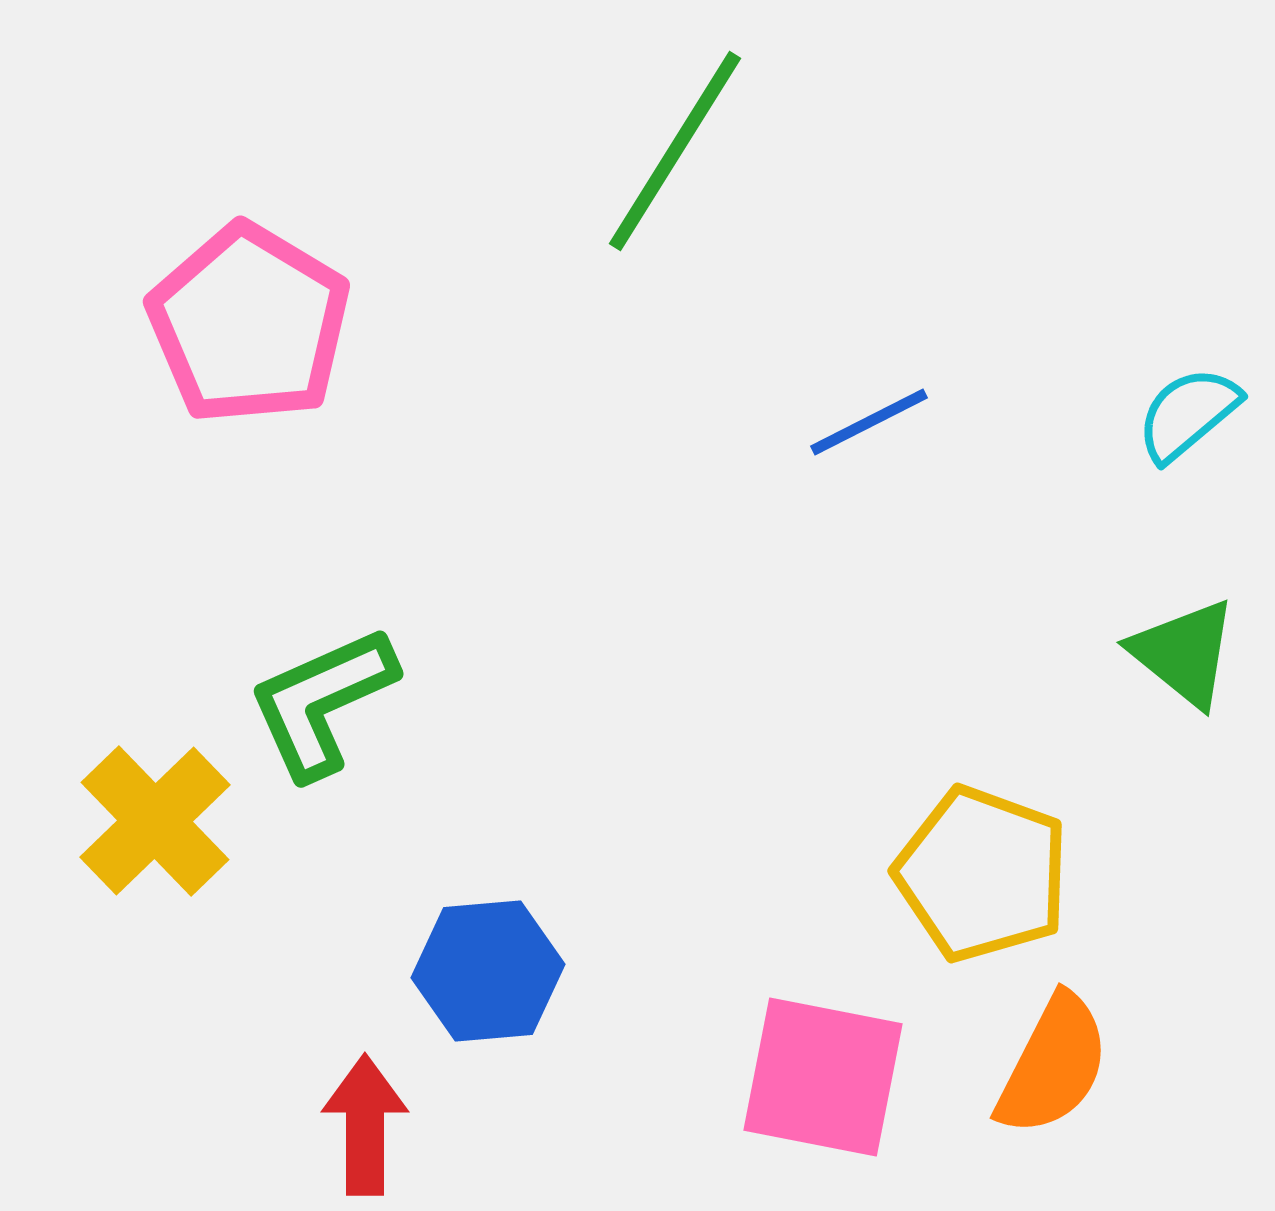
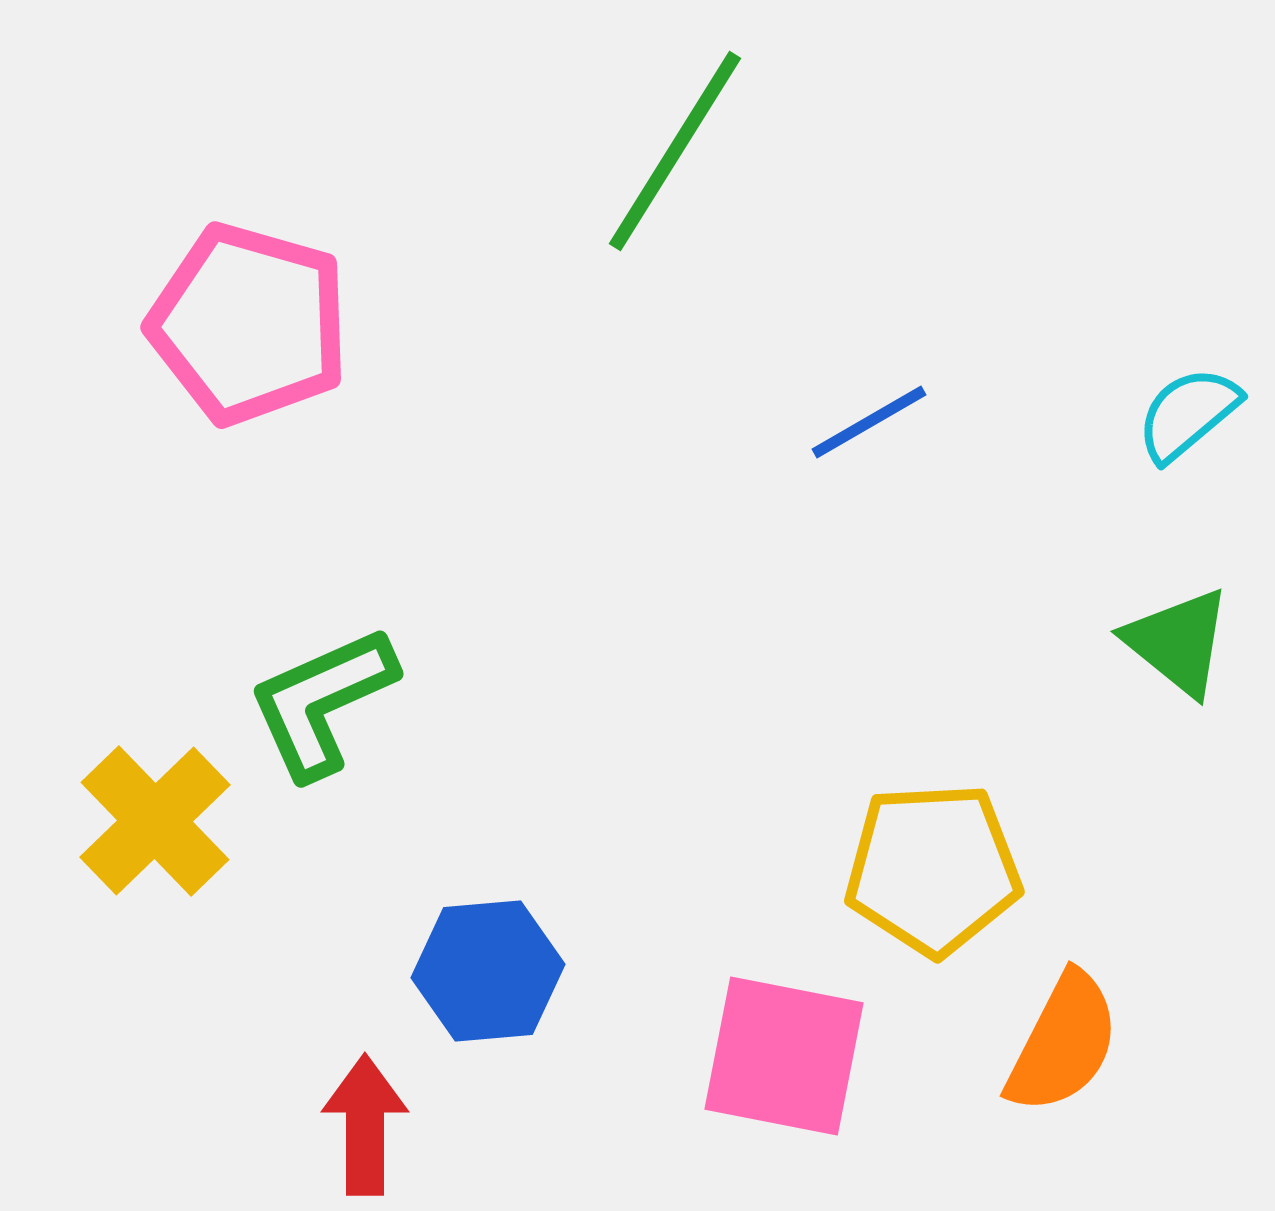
pink pentagon: rotated 15 degrees counterclockwise
blue line: rotated 3 degrees counterclockwise
green triangle: moved 6 px left, 11 px up
yellow pentagon: moved 49 px left, 5 px up; rotated 23 degrees counterclockwise
orange semicircle: moved 10 px right, 22 px up
pink square: moved 39 px left, 21 px up
